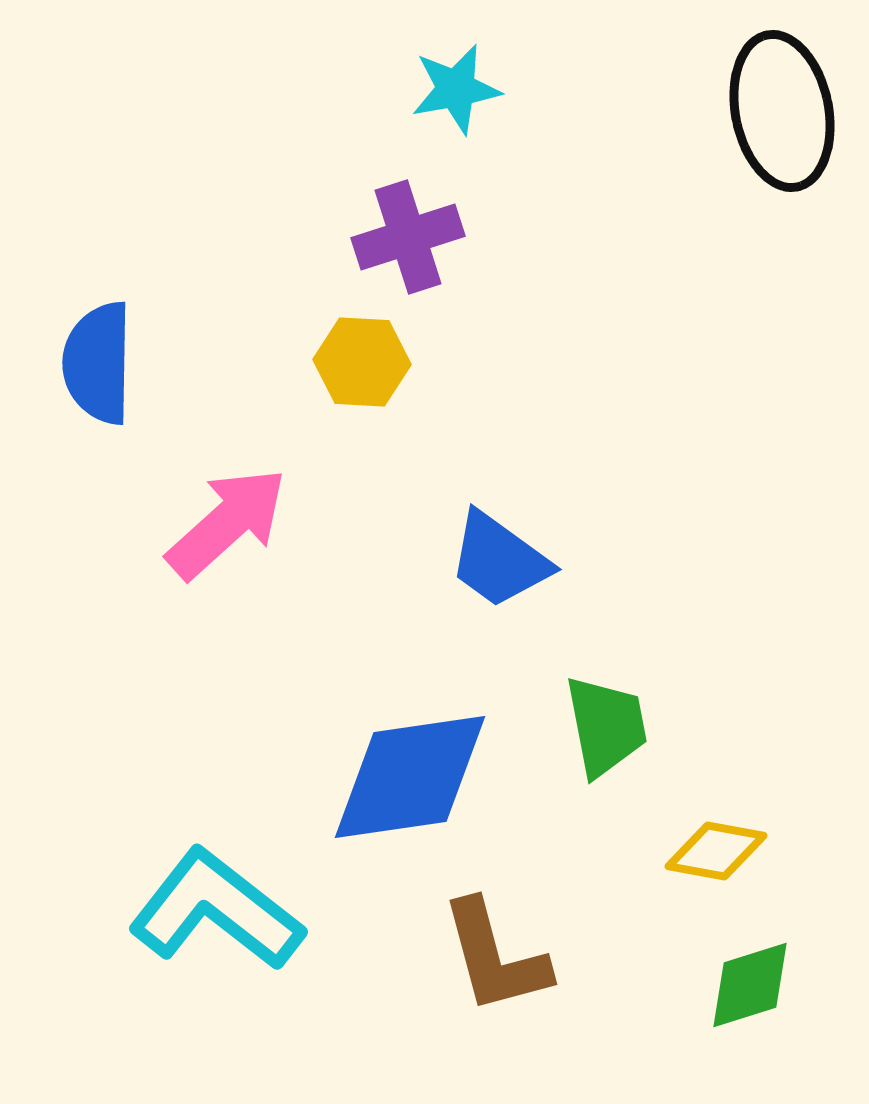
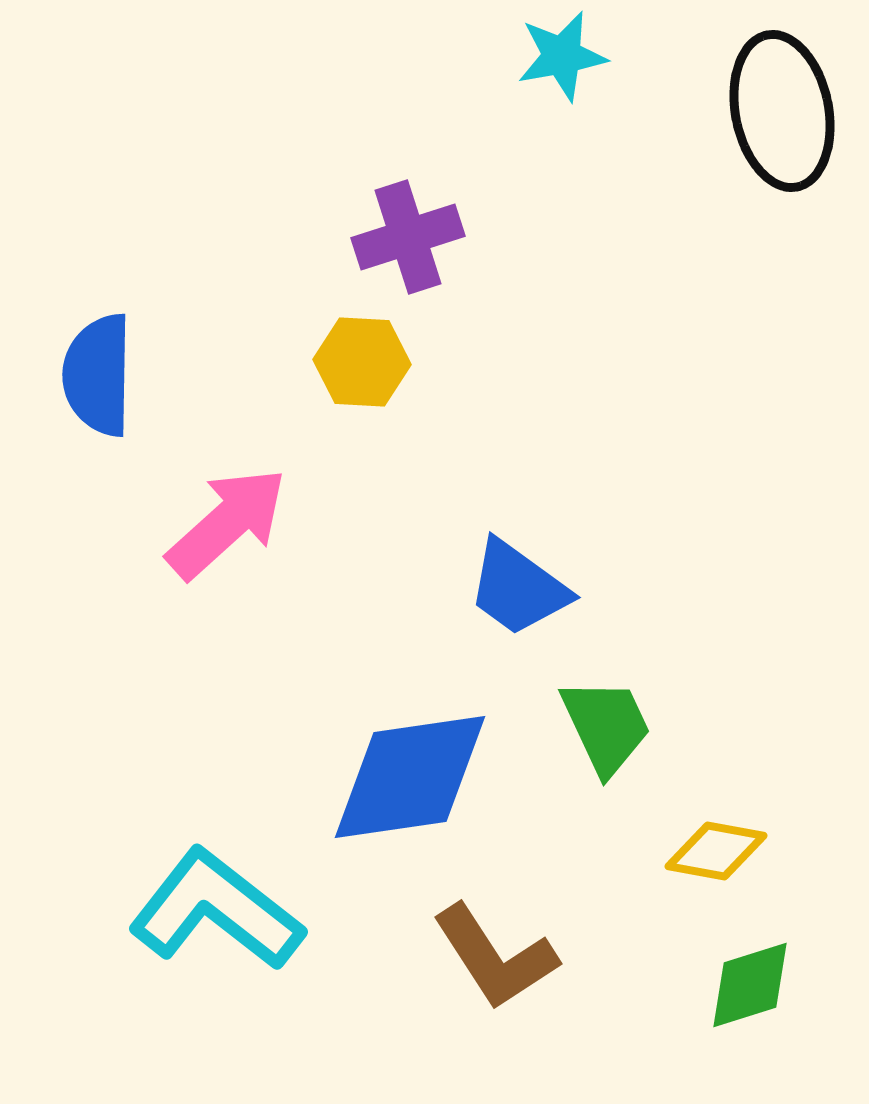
cyan star: moved 106 px right, 33 px up
blue semicircle: moved 12 px down
blue trapezoid: moved 19 px right, 28 px down
green trapezoid: rotated 14 degrees counterclockwise
brown L-shape: rotated 18 degrees counterclockwise
